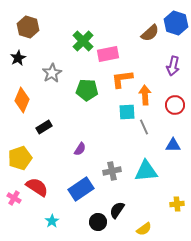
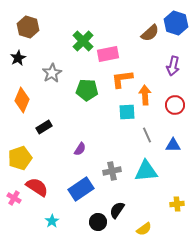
gray line: moved 3 px right, 8 px down
